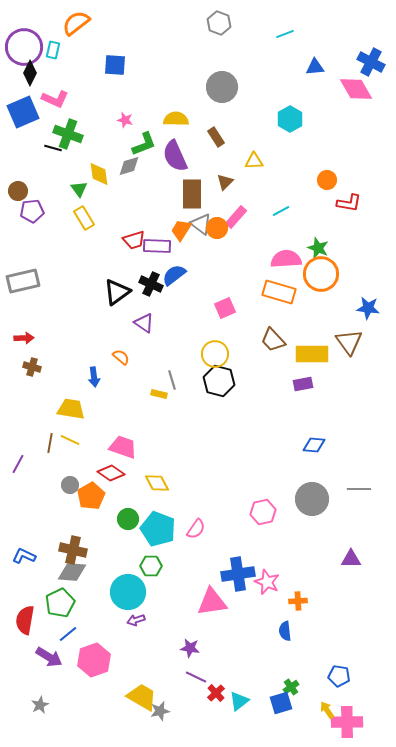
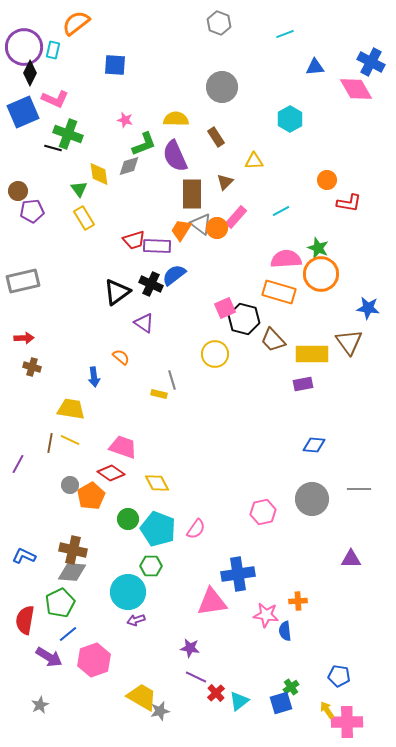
black hexagon at (219, 381): moved 25 px right, 62 px up
pink star at (267, 582): moved 1 px left, 33 px down; rotated 15 degrees counterclockwise
